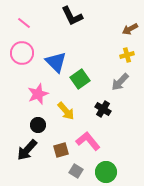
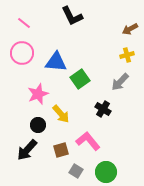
blue triangle: rotated 40 degrees counterclockwise
yellow arrow: moved 5 px left, 3 px down
